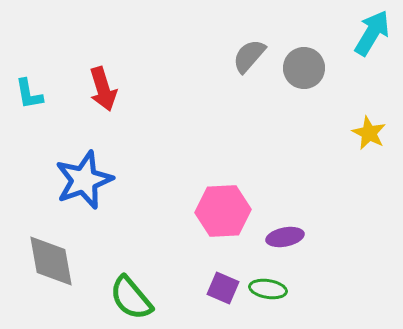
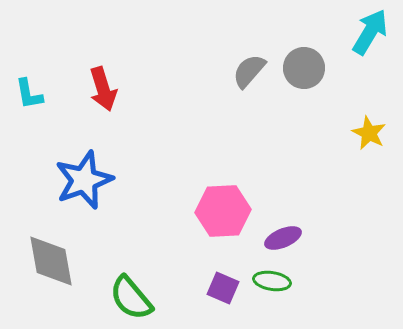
cyan arrow: moved 2 px left, 1 px up
gray semicircle: moved 15 px down
purple ellipse: moved 2 px left, 1 px down; rotated 12 degrees counterclockwise
green ellipse: moved 4 px right, 8 px up
